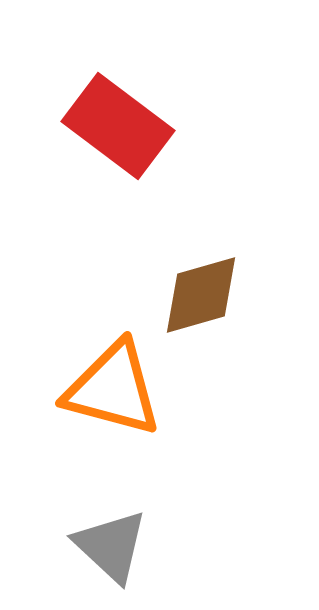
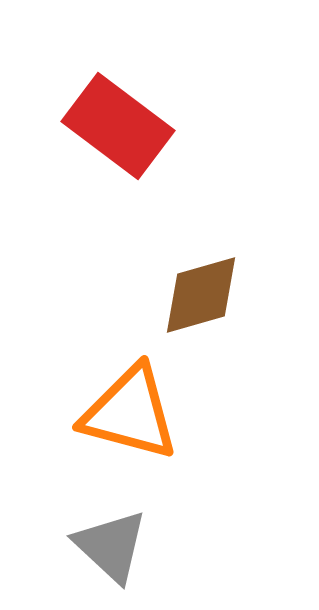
orange triangle: moved 17 px right, 24 px down
